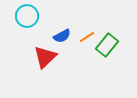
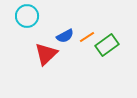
blue semicircle: moved 3 px right
green rectangle: rotated 15 degrees clockwise
red triangle: moved 1 px right, 3 px up
